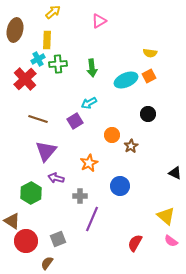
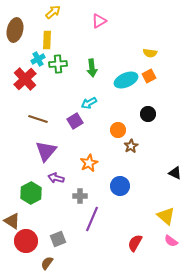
orange circle: moved 6 px right, 5 px up
